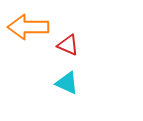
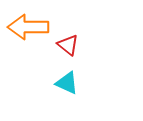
red triangle: rotated 15 degrees clockwise
